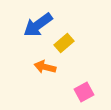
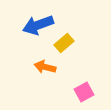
blue arrow: rotated 16 degrees clockwise
